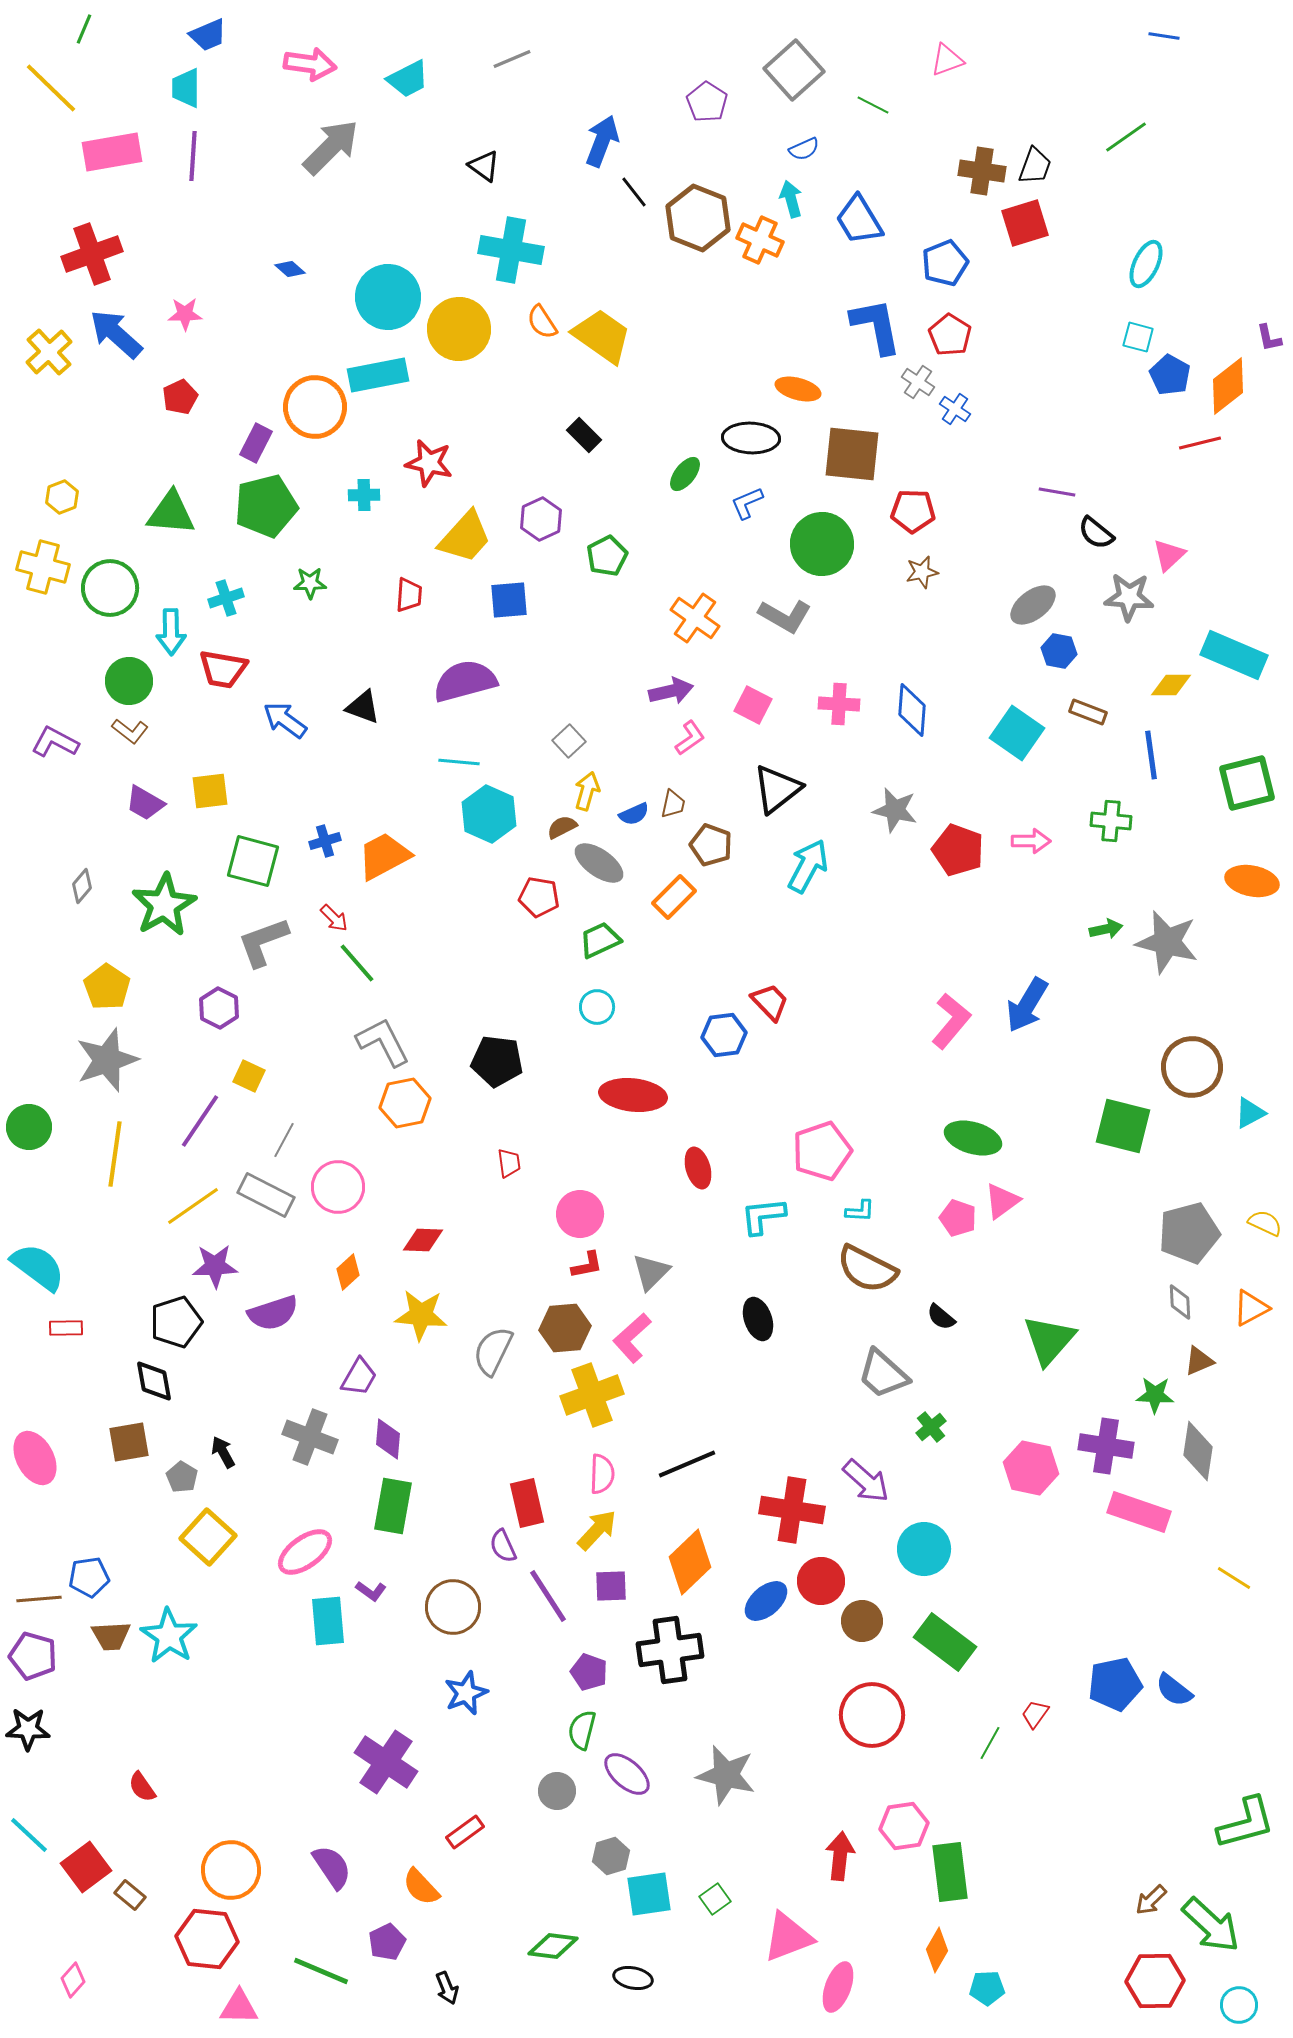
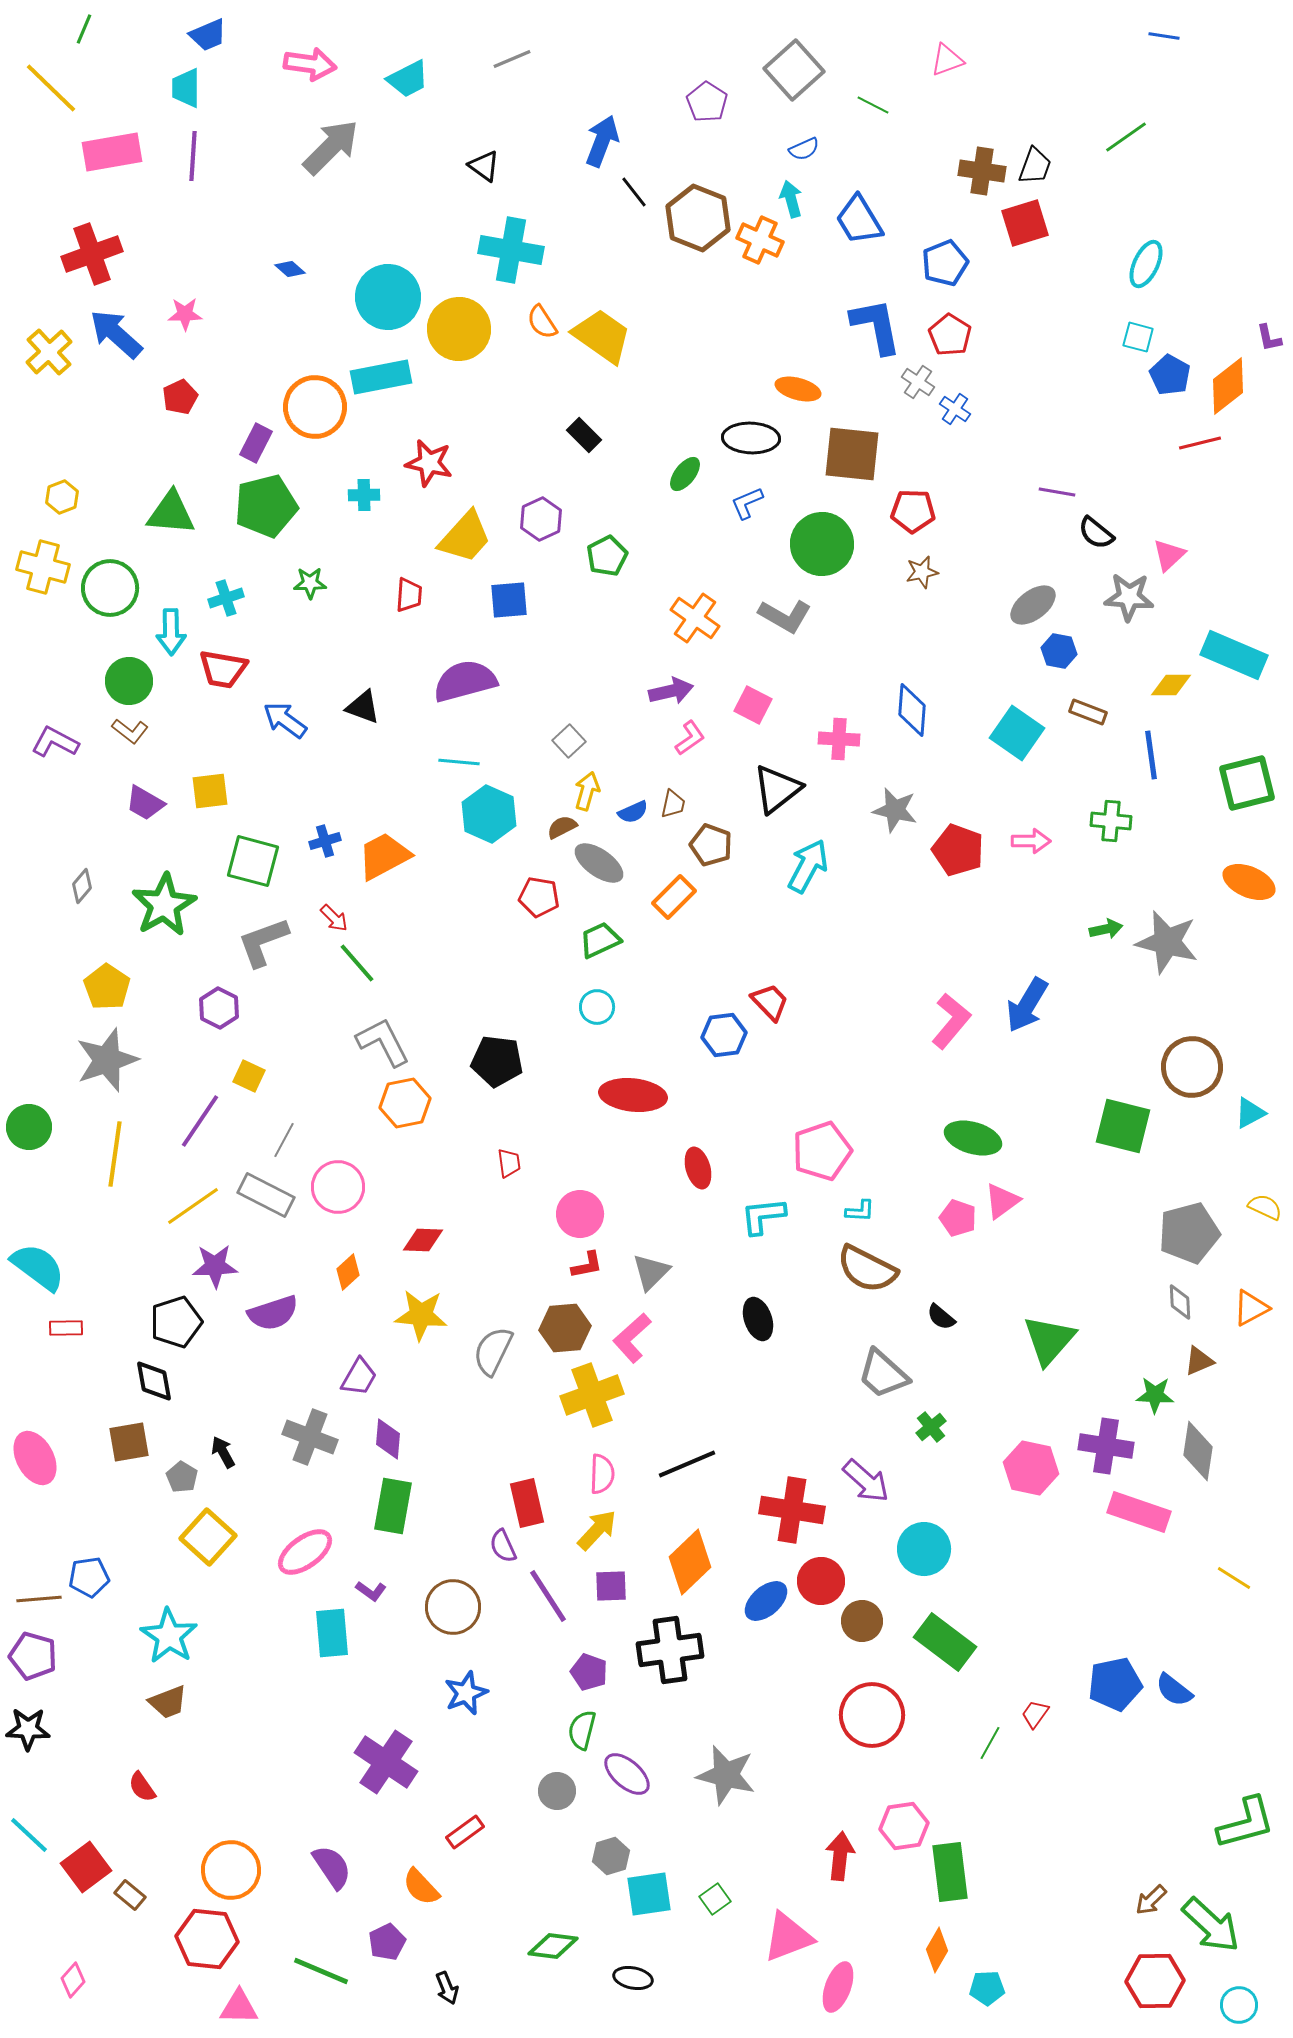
cyan rectangle at (378, 375): moved 3 px right, 2 px down
pink cross at (839, 704): moved 35 px down
blue semicircle at (634, 814): moved 1 px left, 2 px up
orange ellipse at (1252, 881): moved 3 px left, 1 px down; rotated 12 degrees clockwise
yellow semicircle at (1265, 1223): moved 16 px up
cyan rectangle at (328, 1621): moved 4 px right, 12 px down
brown trapezoid at (111, 1636): moved 57 px right, 66 px down; rotated 18 degrees counterclockwise
